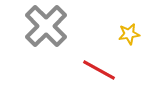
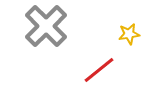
red line: rotated 68 degrees counterclockwise
